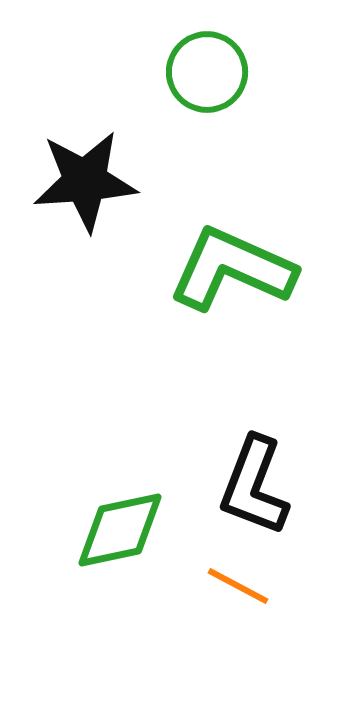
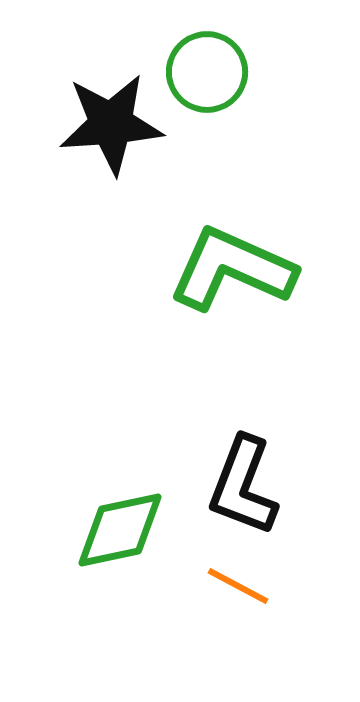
black star: moved 26 px right, 57 px up
black L-shape: moved 11 px left
